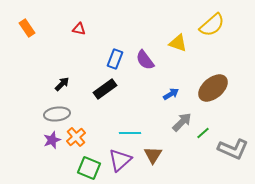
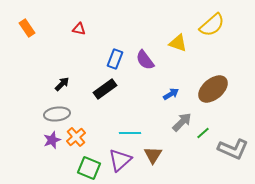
brown ellipse: moved 1 px down
